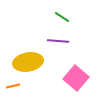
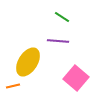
yellow ellipse: rotated 48 degrees counterclockwise
